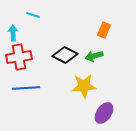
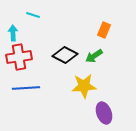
green arrow: rotated 18 degrees counterclockwise
purple ellipse: rotated 55 degrees counterclockwise
